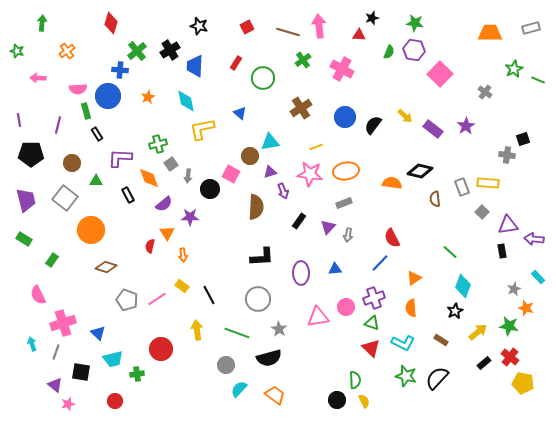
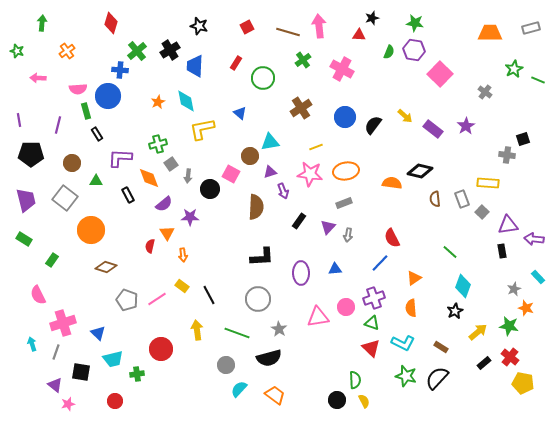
orange star at (148, 97): moved 10 px right, 5 px down
gray rectangle at (462, 187): moved 12 px down
brown rectangle at (441, 340): moved 7 px down
